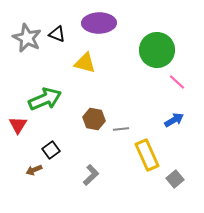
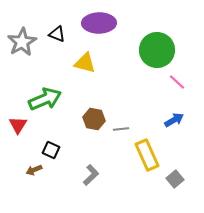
gray star: moved 5 px left, 4 px down; rotated 16 degrees clockwise
black square: rotated 30 degrees counterclockwise
